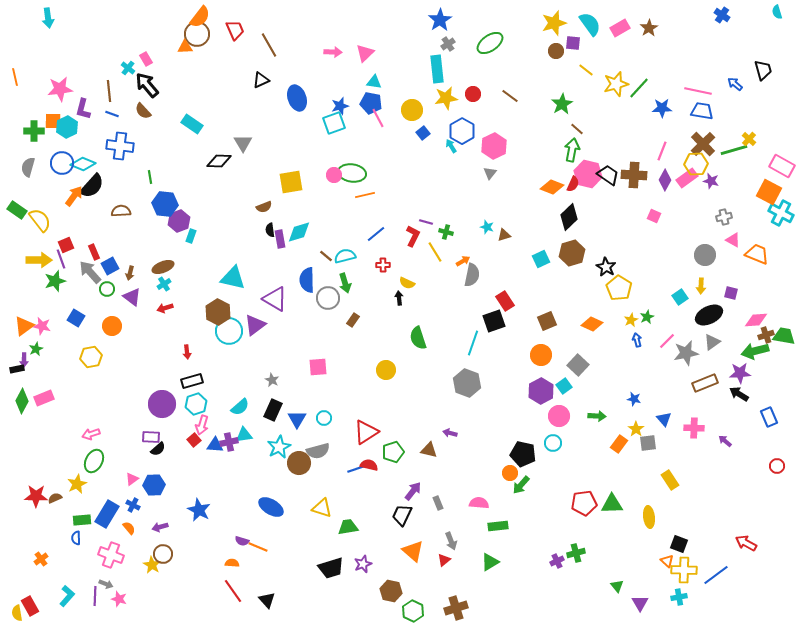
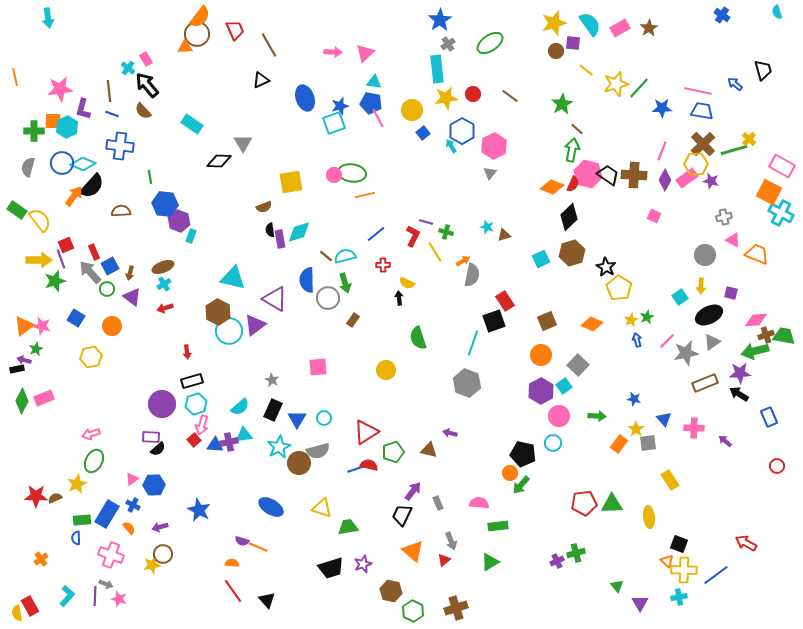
blue ellipse at (297, 98): moved 8 px right
purple hexagon at (179, 221): rotated 20 degrees counterclockwise
purple arrow at (24, 360): rotated 104 degrees clockwise
yellow star at (152, 565): rotated 30 degrees clockwise
